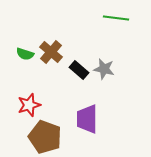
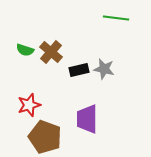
green semicircle: moved 4 px up
black rectangle: rotated 54 degrees counterclockwise
